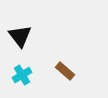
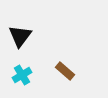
black triangle: rotated 15 degrees clockwise
